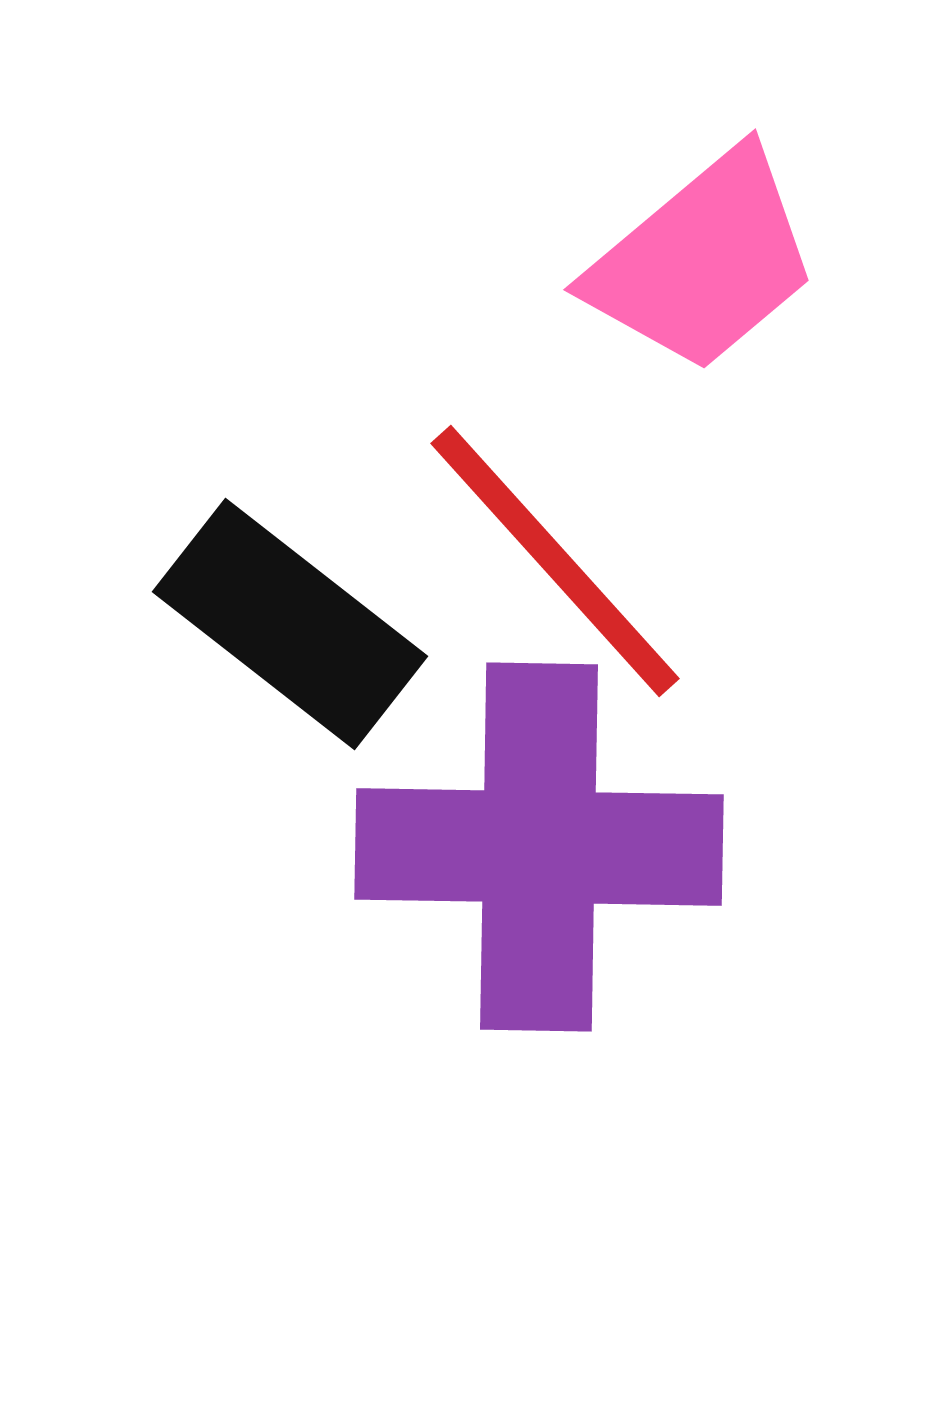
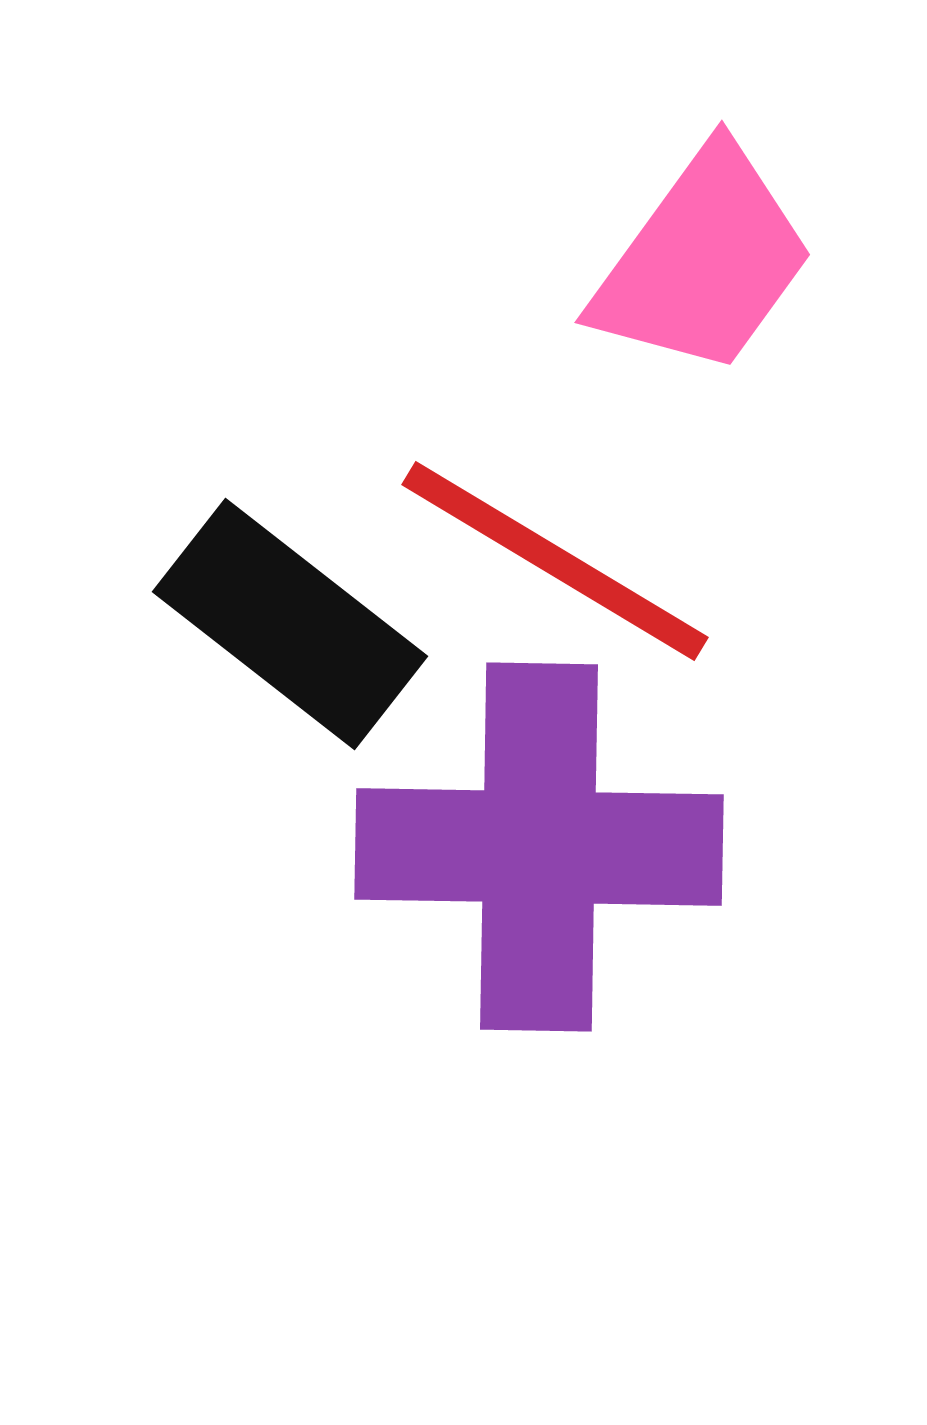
pink trapezoid: rotated 14 degrees counterclockwise
red line: rotated 17 degrees counterclockwise
